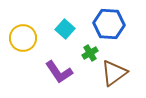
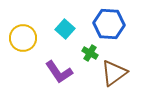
green cross: rotated 28 degrees counterclockwise
